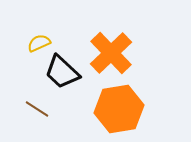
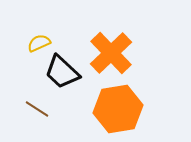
orange hexagon: moved 1 px left
